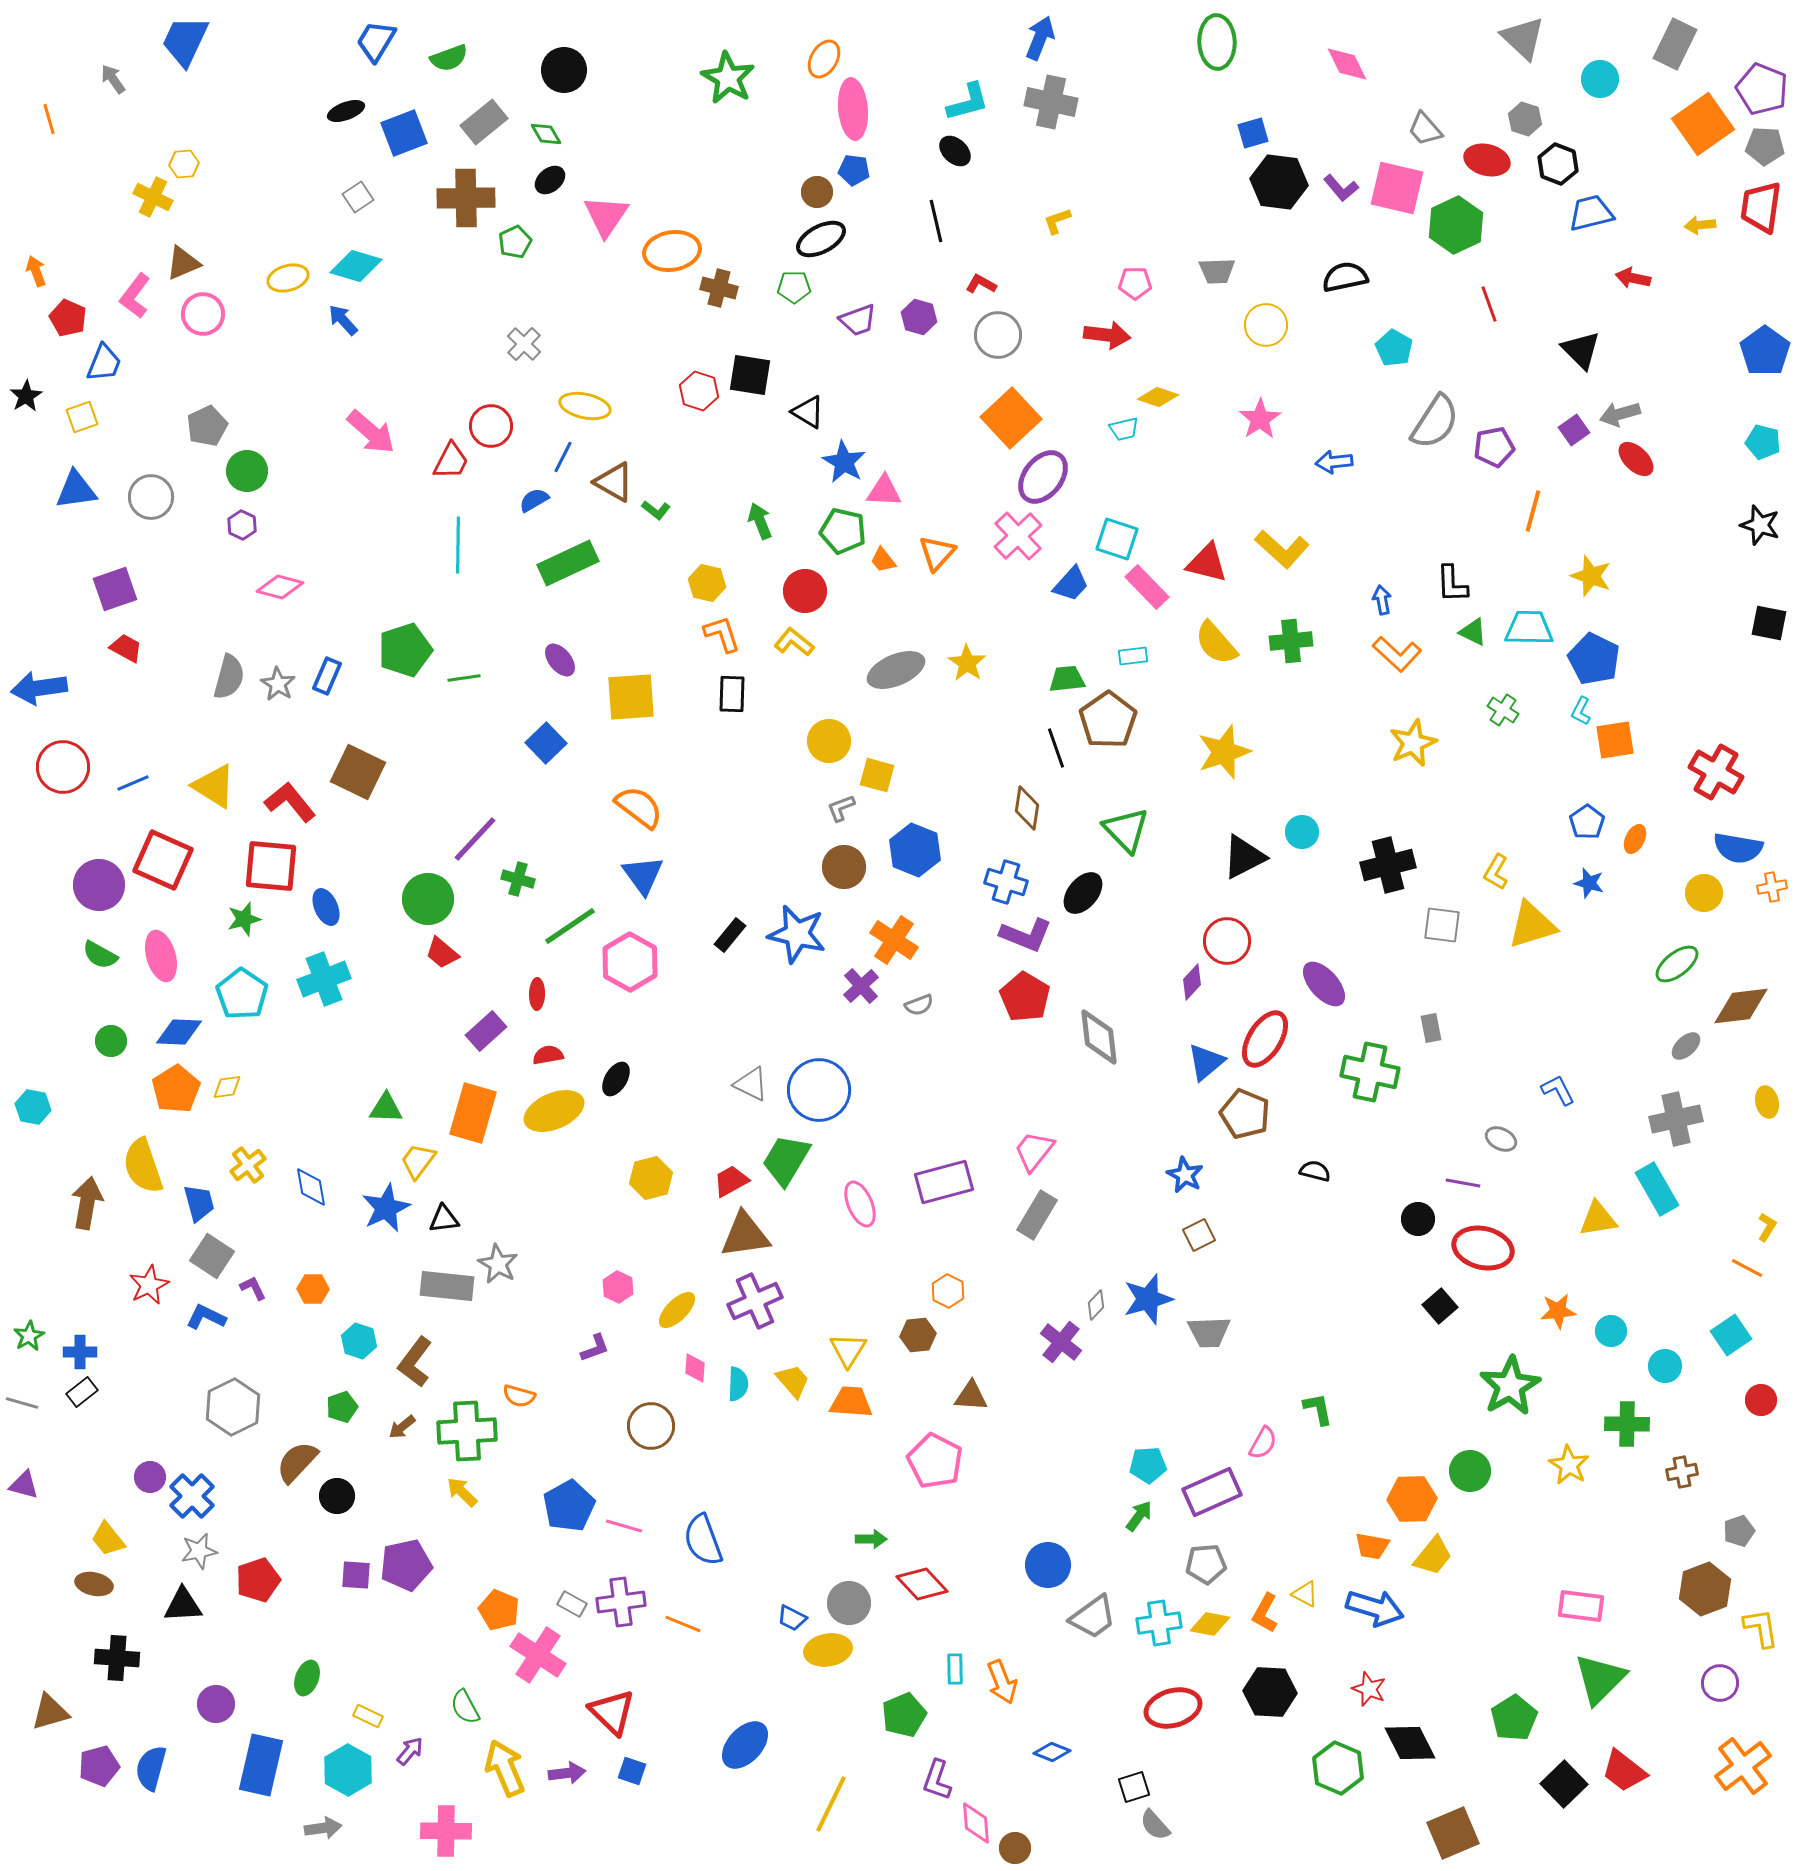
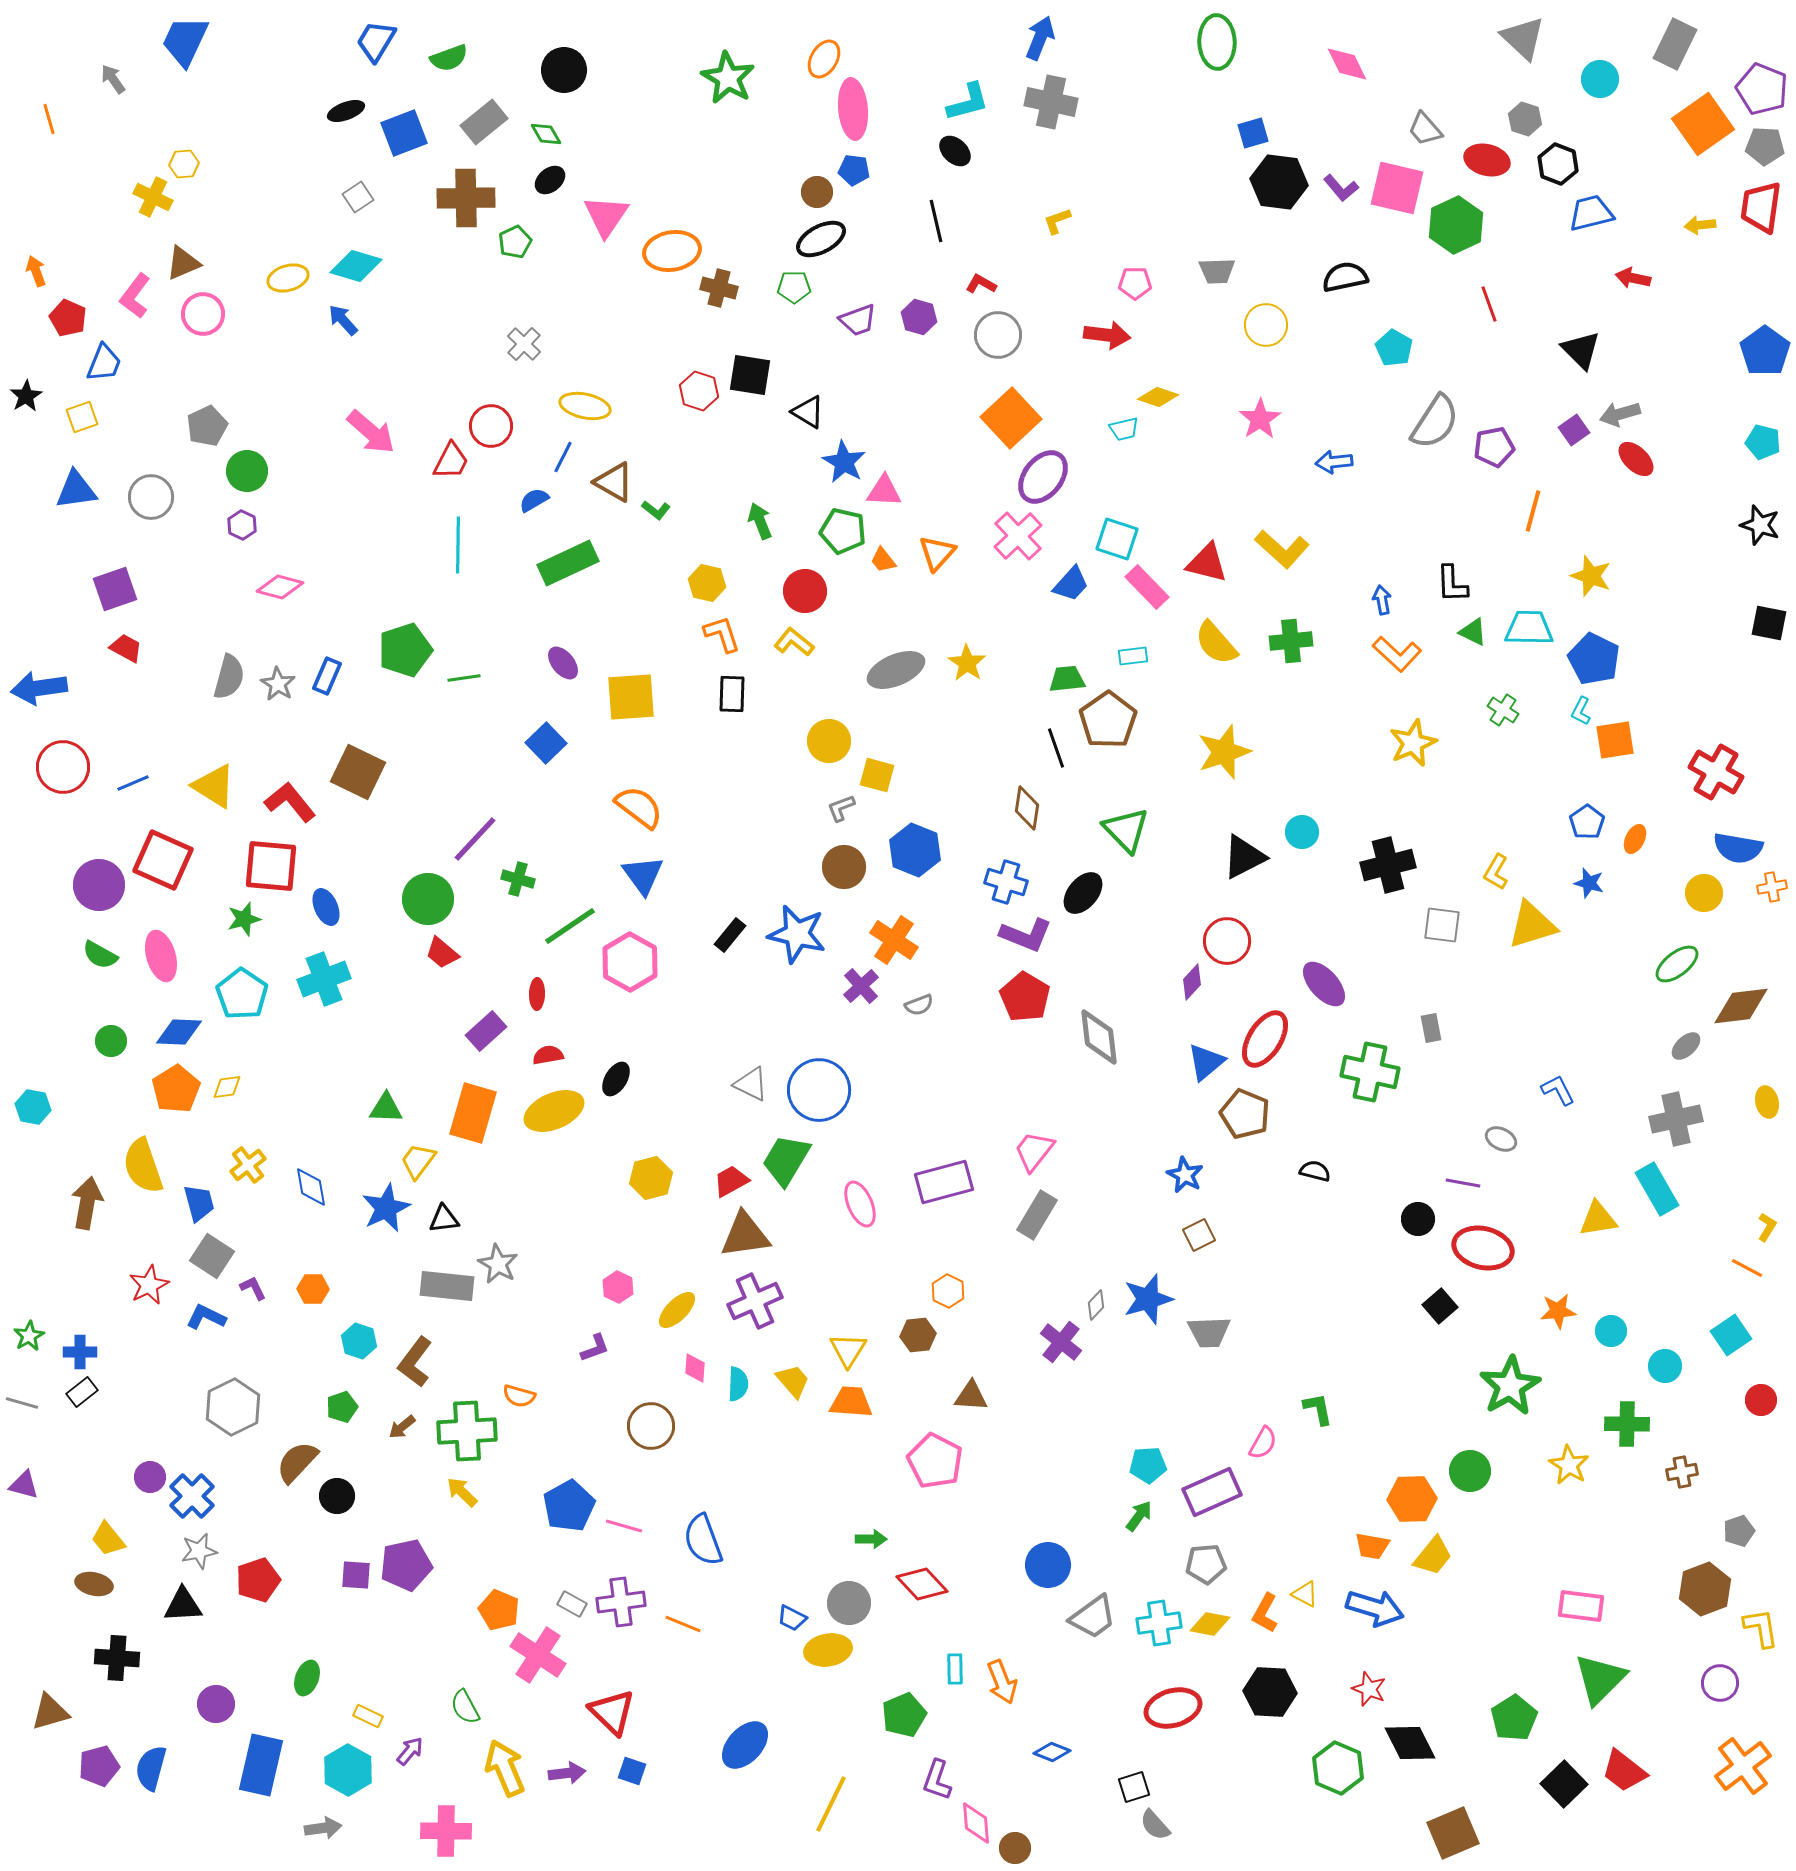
purple ellipse at (560, 660): moved 3 px right, 3 px down
